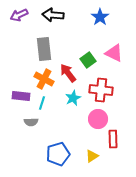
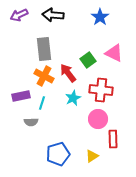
orange cross: moved 3 px up
purple rectangle: rotated 18 degrees counterclockwise
